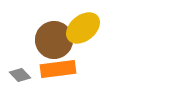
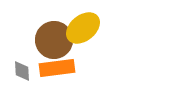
orange rectangle: moved 1 px left, 1 px up
gray diamond: moved 2 px right, 4 px up; rotated 40 degrees clockwise
